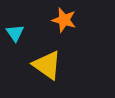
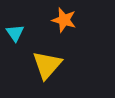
yellow triangle: rotated 36 degrees clockwise
